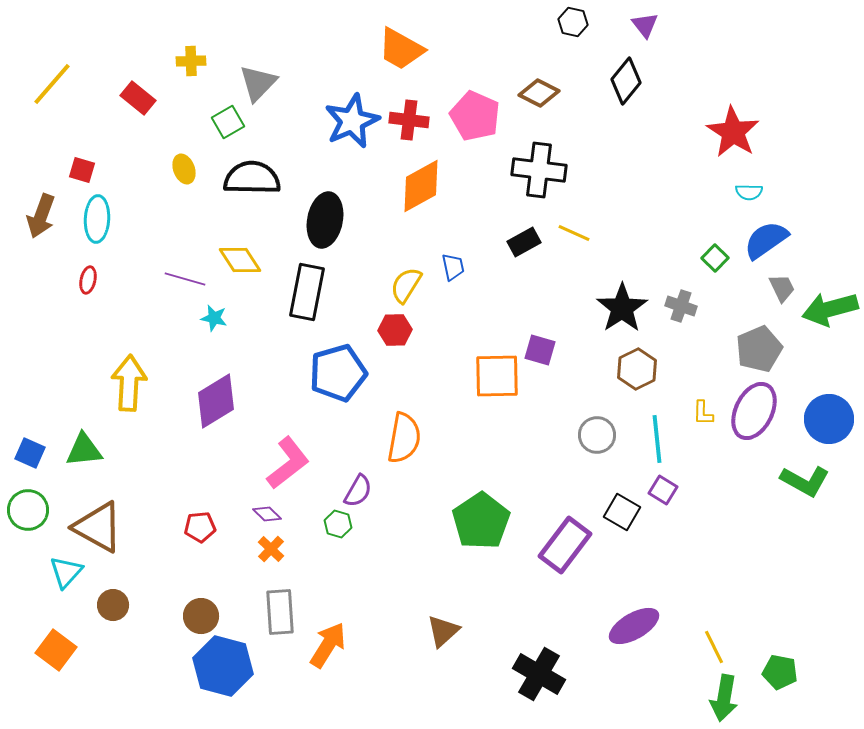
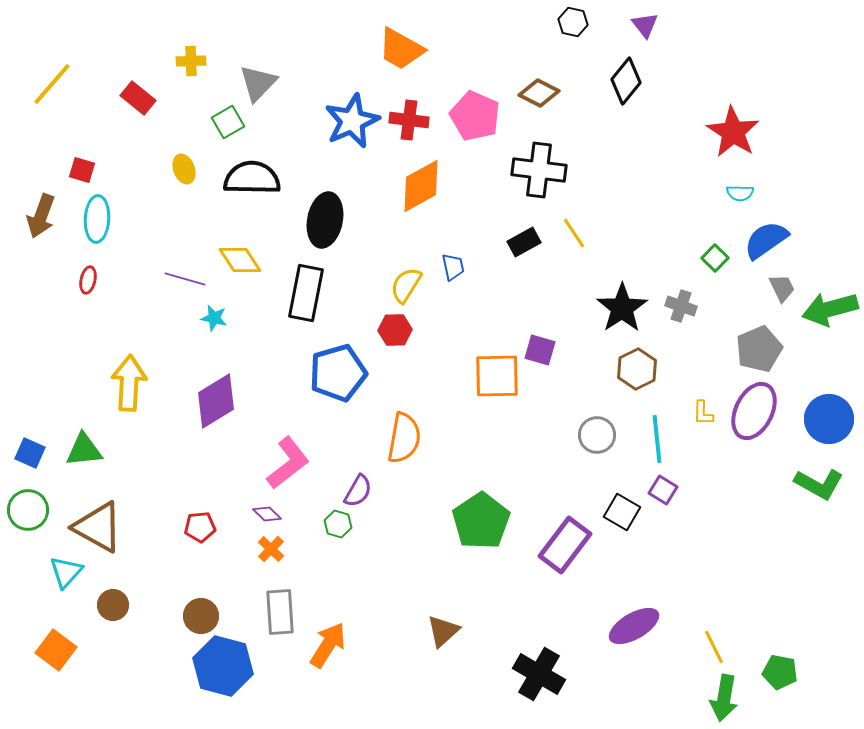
cyan semicircle at (749, 192): moved 9 px left, 1 px down
yellow line at (574, 233): rotated 32 degrees clockwise
black rectangle at (307, 292): moved 1 px left, 1 px down
green L-shape at (805, 481): moved 14 px right, 3 px down
